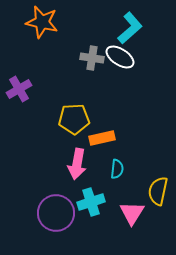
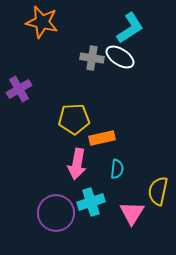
cyan L-shape: rotated 8 degrees clockwise
